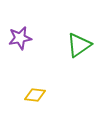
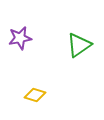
yellow diamond: rotated 10 degrees clockwise
